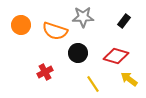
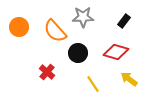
orange circle: moved 2 px left, 2 px down
orange semicircle: rotated 30 degrees clockwise
red diamond: moved 4 px up
red cross: moved 2 px right; rotated 21 degrees counterclockwise
